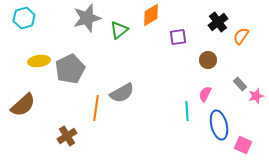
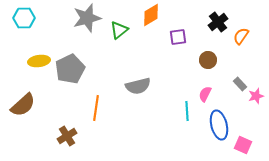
cyan hexagon: rotated 15 degrees clockwise
gray semicircle: moved 16 px right, 7 px up; rotated 15 degrees clockwise
